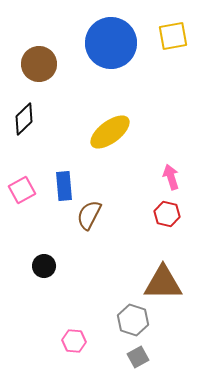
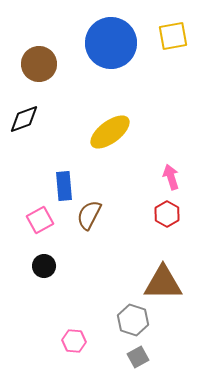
black diamond: rotated 24 degrees clockwise
pink square: moved 18 px right, 30 px down
red hexagon: rotated 15 degrees clockwise
